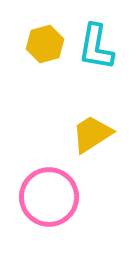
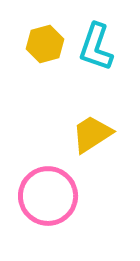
cyan L-shape: rotated 9 degrees clockwise
pink circle: moved 1 px left, 1 px up
